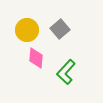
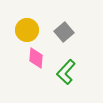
gray square: moved 4 px right, 3 px down
